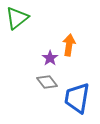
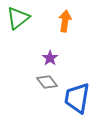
green triangle: moved 1 px right
orange arrow: moved 4 px left, 24 px up
